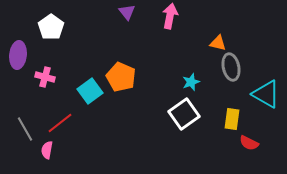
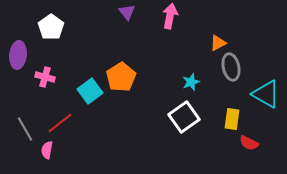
orange triangle: rotated 42 degrees counterclockwise
orange pentagon: rotated 16 degrees clockwise
white square: moved 3 px down
